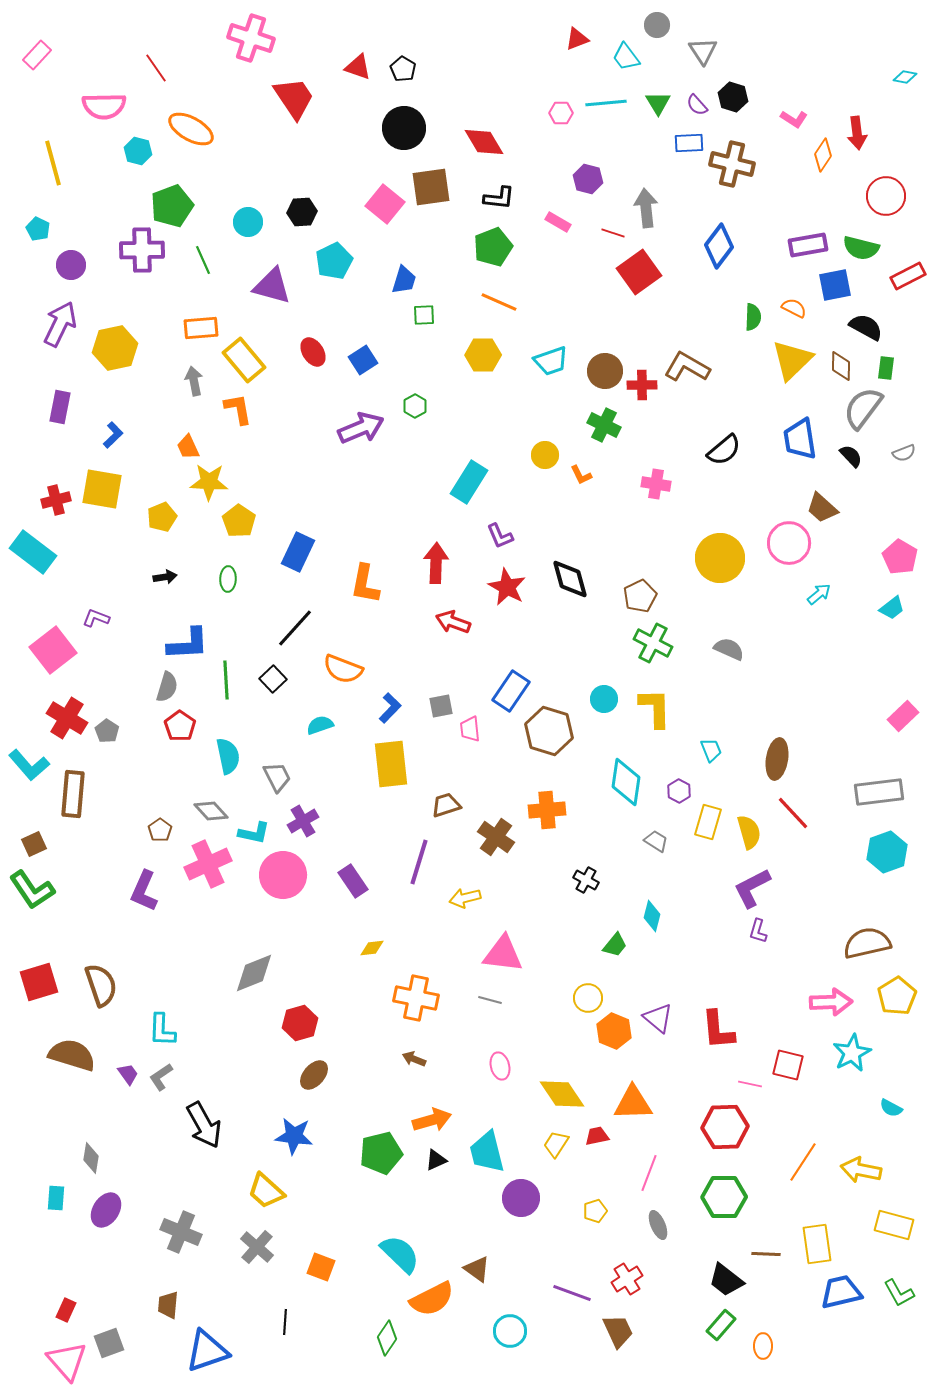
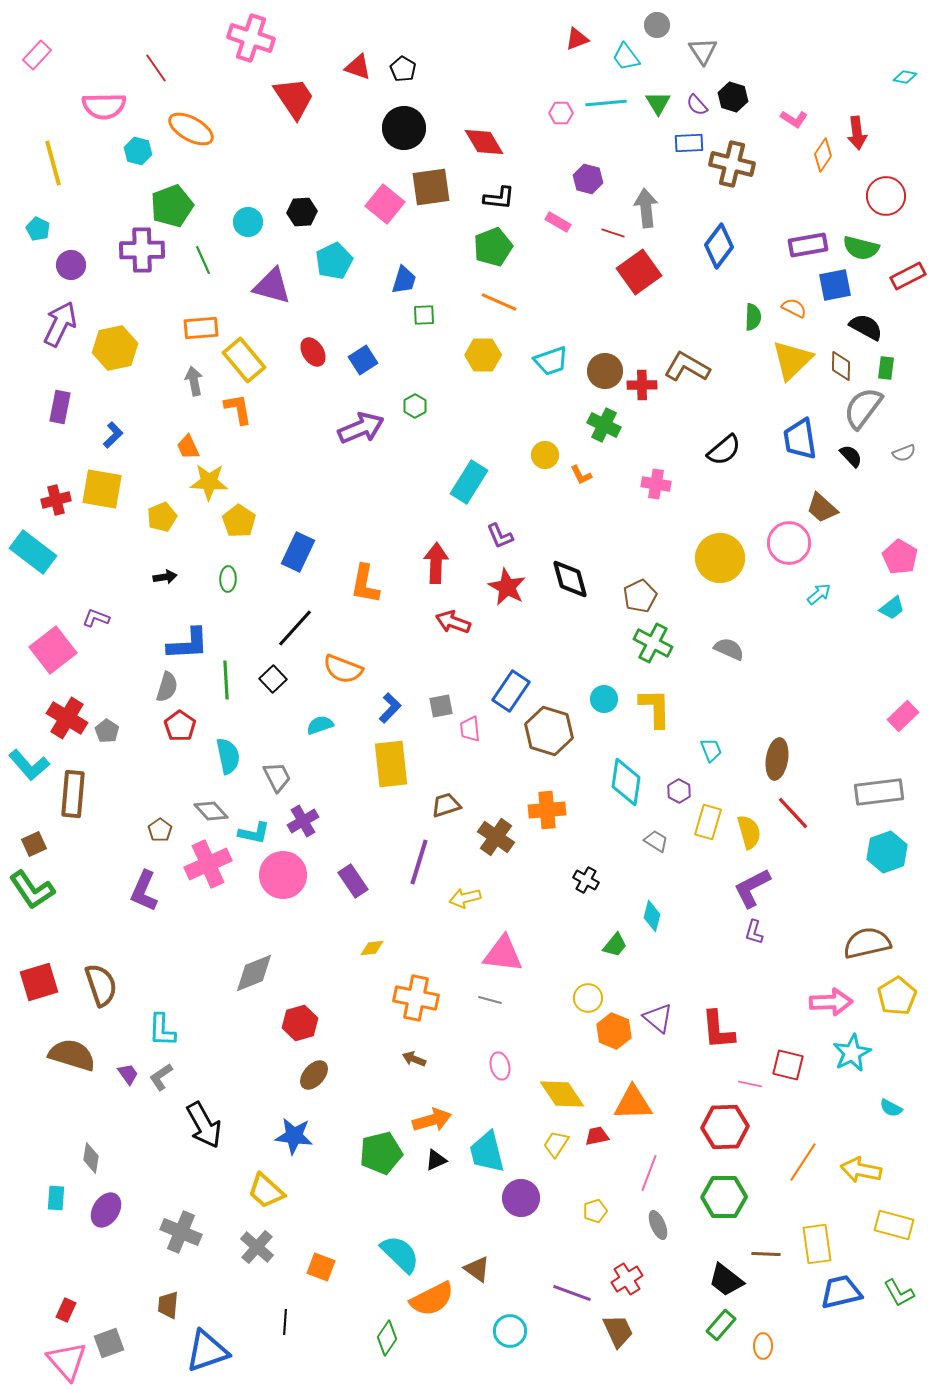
purple L-shape at (758, 931): moved 4 px left, 1 px down
